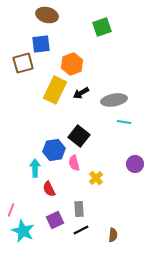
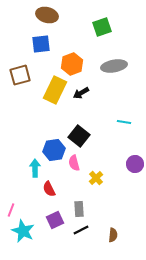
brown square: moved 3 px left, 12 px down
gray ellipse: moved 34 px up
